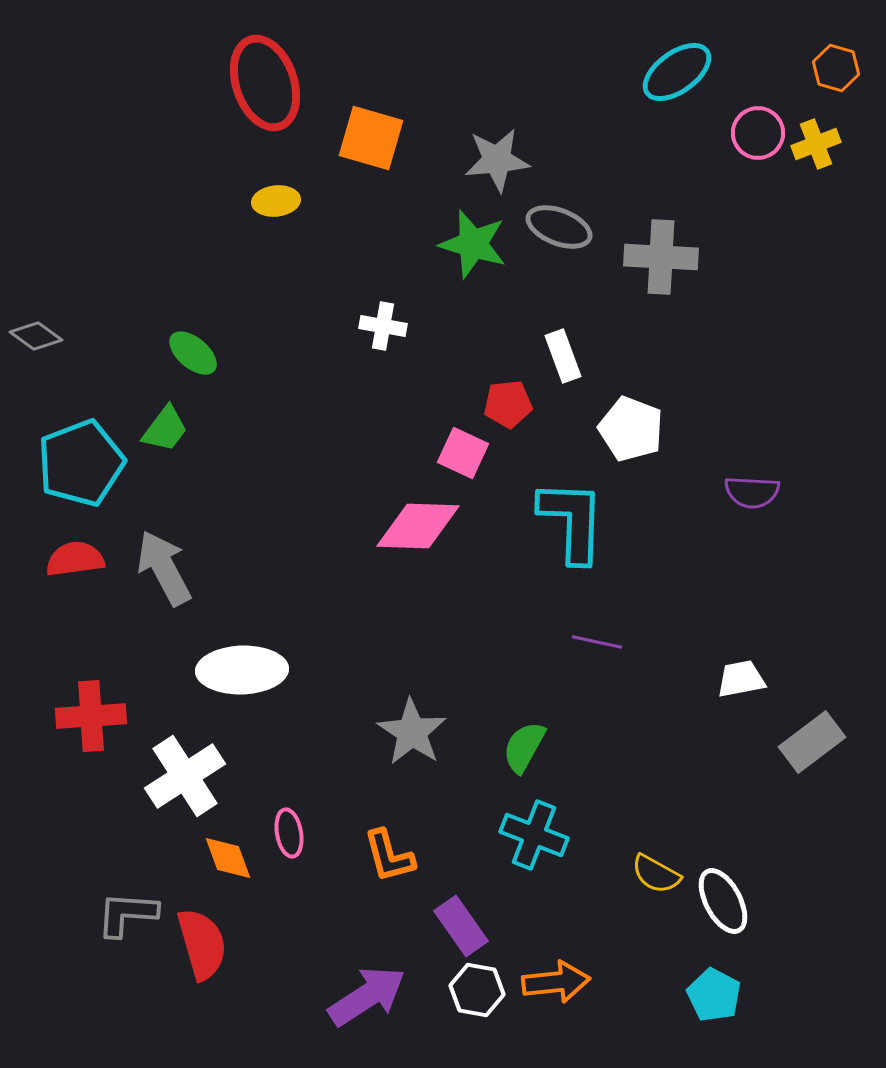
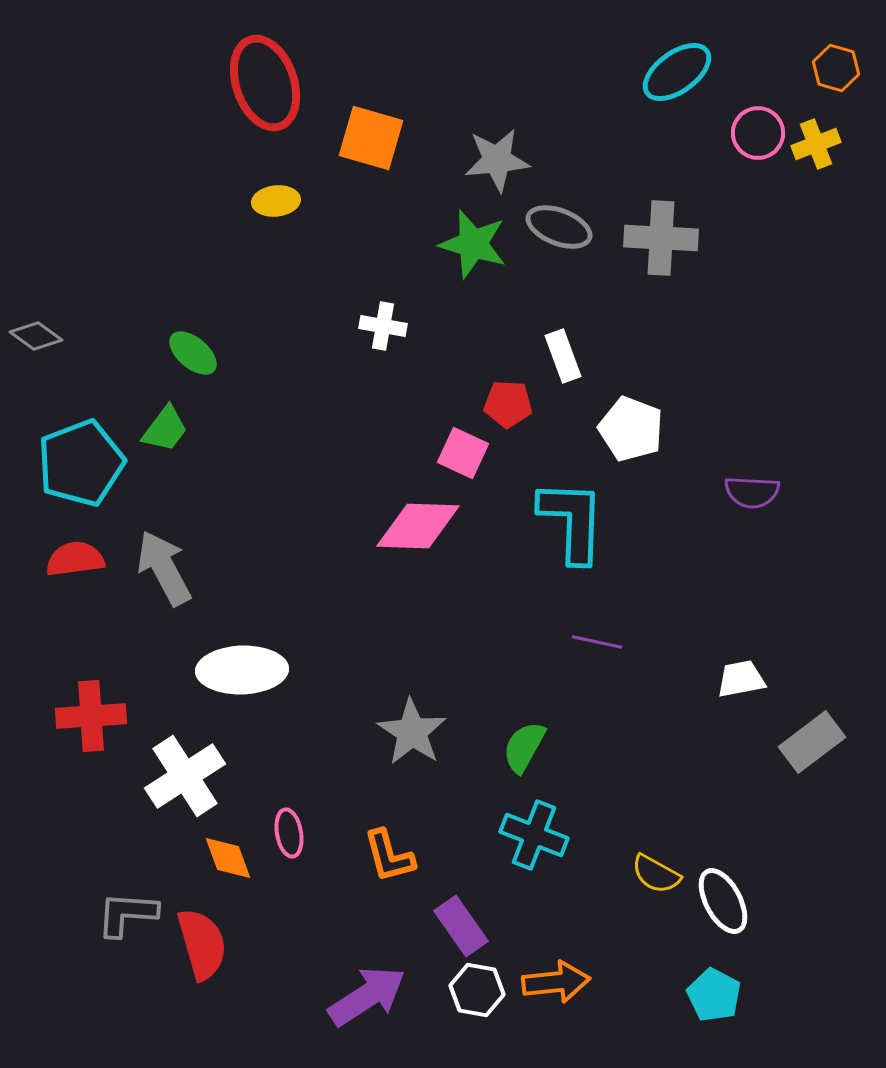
gray cross at (661, 257): moved 19 px up
red pentagon at (508, 404): rotated 9 degrees clockwise
